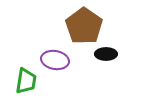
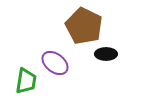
brown pentagon: rotated 9 degrees counterclockwise
purple ellipse: moved 3 px down; rotated 28 degrees clockwise
